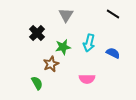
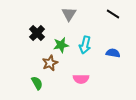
gray triangle: moved 3 px right, 1 px up
cyan arrow: moved 4 px left, 2 px down
green star: moved 2 px left, 2 px up
blue semicircle: rotated 16 degrees counterclockwise
brown star: moved 1 px left, 1 px up
pink semicircle: moved 6 px left
